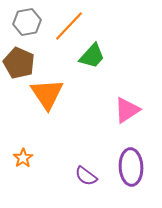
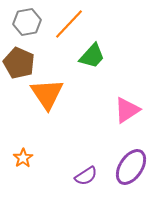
orange line: moved 2 px up
purple ellipse: rotated 36 degrees clockwise
purple semicircle: rotated 70 degrees counterclockwise
